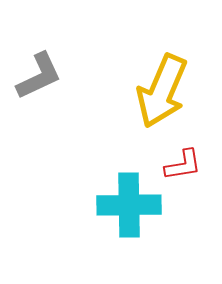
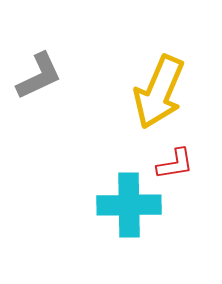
yellow arrow: moved 3 px left, 1 px down
red L-shape: moved 8 px left, 1 px up
